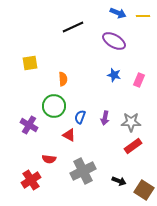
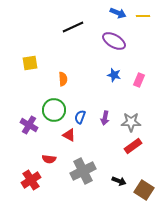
green circle: moved 4 px down
